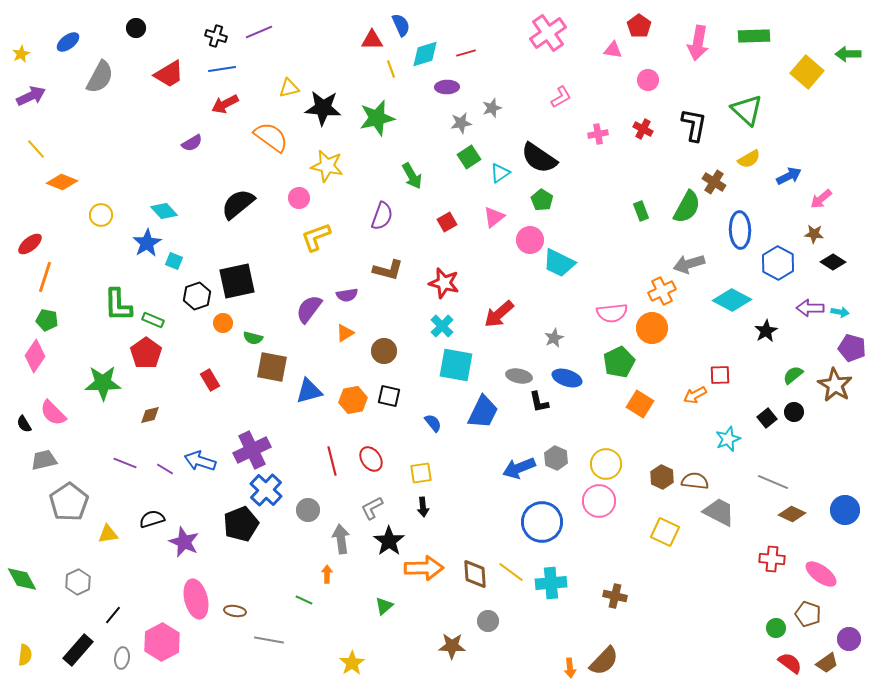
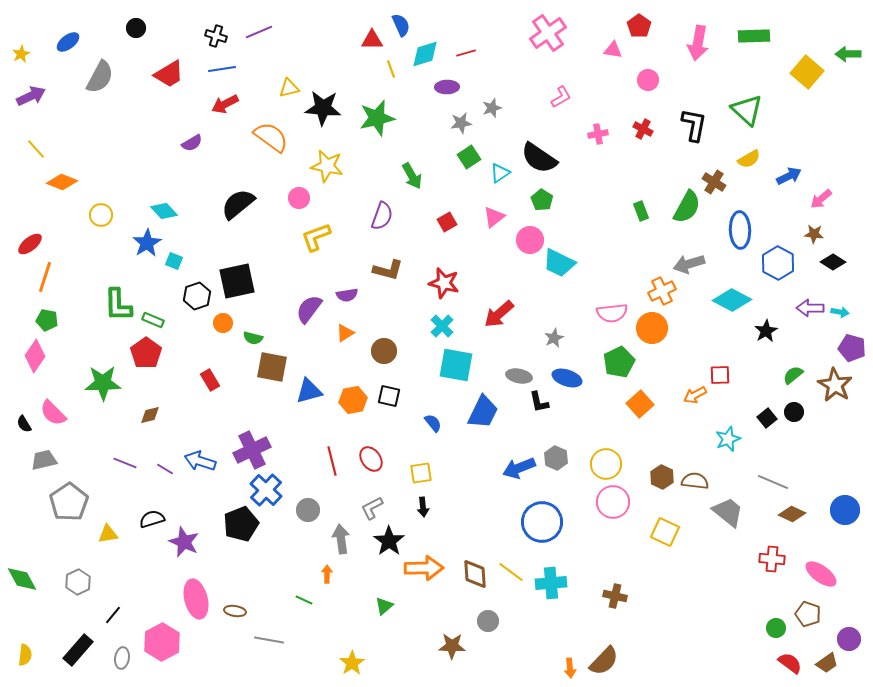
orange square at (640, 404): rotated 16 degrees clockwise
pink circle at (599, 501): moved 14 px right, 1 px down
gray trapezoid at (719, 512): moved 9 px right; rotated 12 degrees clockwise
